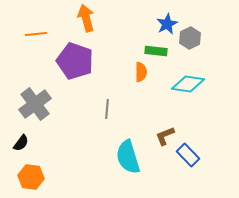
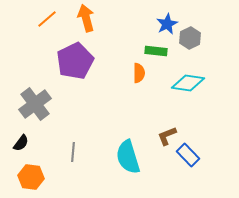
orange line: moved 11 px right, 15 px up; rotated 35 degrees counterclockwise
purple pentagon: rotated 27 degrees clockwise
orange semicircle: moved 2 px left, 1 px down
cyan diamond: moved 1 px up
gray line: moved 34 px left, 43 px down
brown L-shape: moved 2 px right
